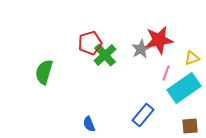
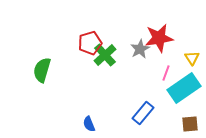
red star: moved 2 px up
gray star: moved 1 px left
yellow triangle: rotated 42 degrees counterclockwise
green semicircle: moved 2 px left, 2 px up
blue rectangle: moved 2 px up
brown square: moved 2 px up
